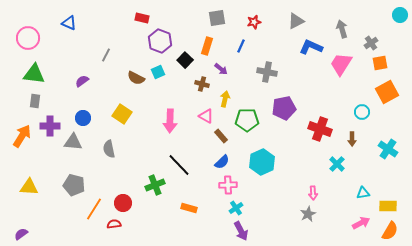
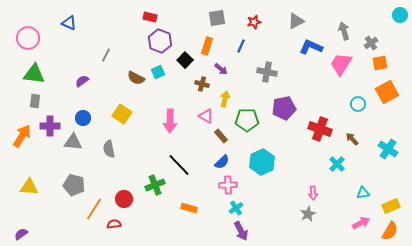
red rectangle at (142, 18): moved 8 px right, 1 px up
gray arrow at (342, 29): moved 2 px right, 2 px down
cyan circle at (362, 112): moved 4 px left, 8 px up
brown arrow at (352, 139): rotated 136 degrees clockwise
red circle at (123, 203): moved 1 px right, 4 px up
yellow rectangle at (388, 206): moved 3 px right; rotated 24 degrees counterclockwise
